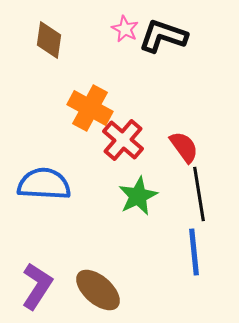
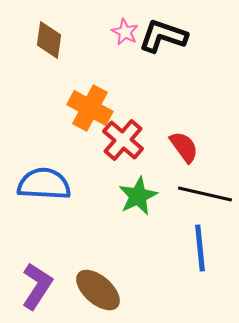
pink star: moved 3 px down
black line: moved 6 px right; rotated 68 degrees counterclockwise
blue line: moved 6 px right, 4 px up
